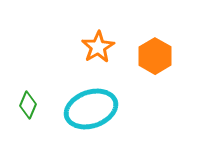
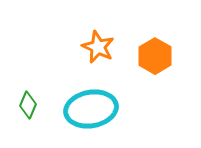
orange star: rotated 16 degrees counterclockwise
cyan ellipse: rotated 9 degrees clockwise
